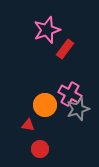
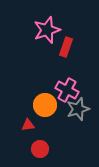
red rectangle: moved 1 px right, 2 px up; rotated 18 degrees counterclockwise
pink cross: moved 3 px left, 4 px up
red triangle: rotated 16 degrees counterclockwise
